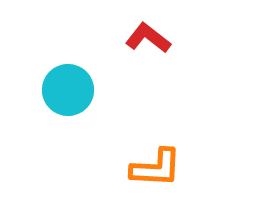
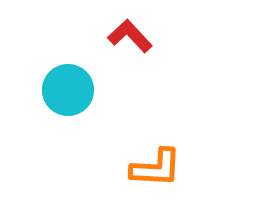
red L-shape: moved 18 px left, 2 px up; rotated 9 degrees clockwise
